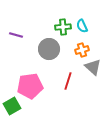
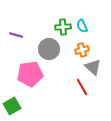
red line: moved 14 px right, 6 px down; rotated 48 degrees counterclockwise
pink pentagon: moved 12 px up
